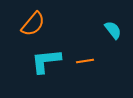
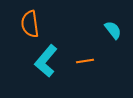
orange semicircle: moved 3 px left; rotated 132 degrees clockwise
cyan L-shape: rotated 44 degrees counterclockwise
